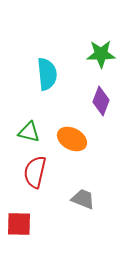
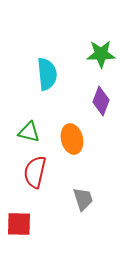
orange ellipse: rotated 48 degrees clockwise
gray trapezoid: rotated 50 degrees clockwise
